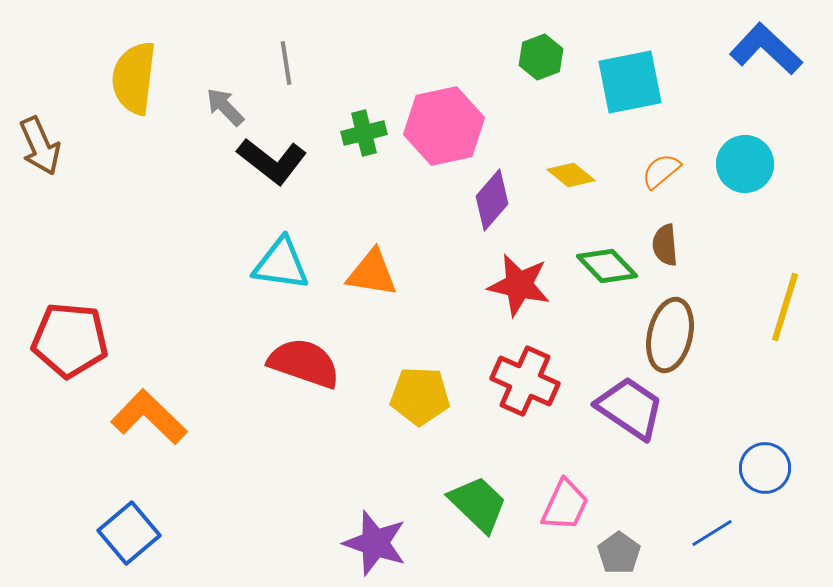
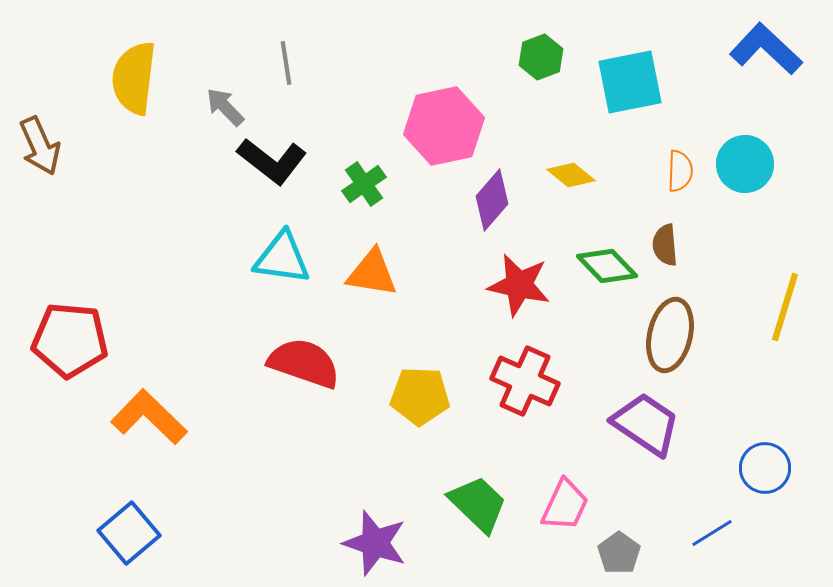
green cross: moved 51 px down; rotated 21 degrees counterclockwise
orange semicircle: moved 19 px right; rotated 132 degrees clockwise
cyan triangle: moved 1 px right, 6 px up
purple trapezoid: moved 16 px right, 16 px down
